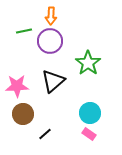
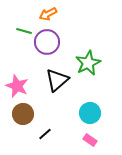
orange arrow: moved 3 px left, 2 px up; rotated 60 degrees clockwise
green line: rotated 28 degrees clockwise
purple circle: moved 3 px left, 1 px down
green star: rotated 10 degrees clockwise
black triangle: moved 4 px right, 1 px up
pink star: rotated 25 degrees clockwise
pink rectangle: moved 1 px right, 6 px down
